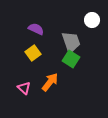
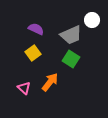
gray trapezoid: moved 7 px up; rotated 85 degrees clockwise
